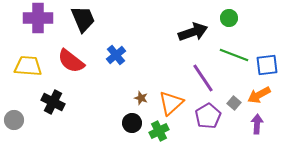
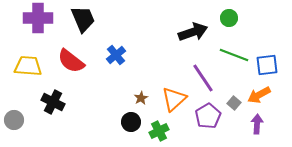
brown star: rotated 24 degrees clockwise
orange triangle: moved 3 px right, 4 px up
black circle: moved 1 px left, 1 px up
